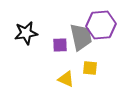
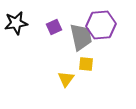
black star: moved 10 px left, 10 px up
purple square: moved 6 px left, 18 px up; rotated 21 degrees counterclockwise
yellow square: moved 4 px left, 4 px up
yellow triangle: rotated 42 degrees clockwise
